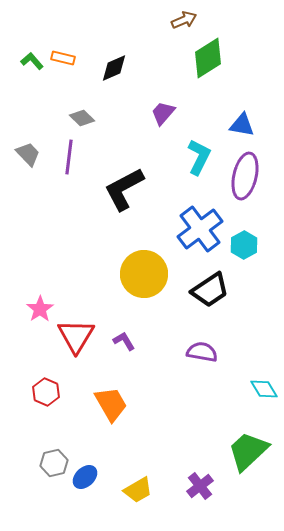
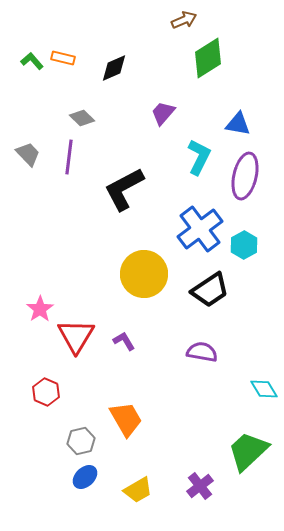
blue triangle: moved 4 px left, 1 px up
orange trapezoid: moved 15 px right, 15 px down
gray hexagon: moved 27 px right, 22 px up
